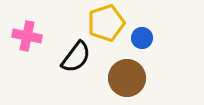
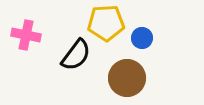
yellow pentagon: rotated 15 degrees clockwise
pink cross: moved 1 px left, 1 px up
black semicircle: moved 2 px up
